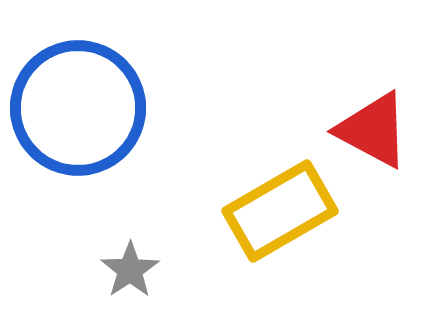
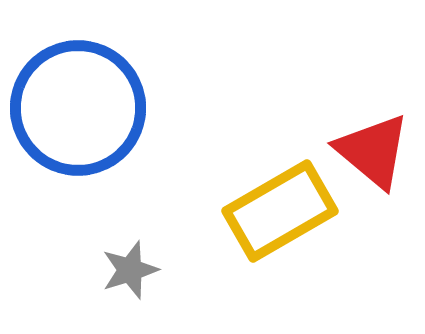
red triangle: moved 21 px down; rotated 12 degrees clockwise
gray star: rotated 16 degrees clockwise
